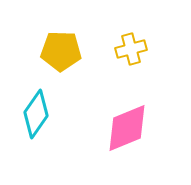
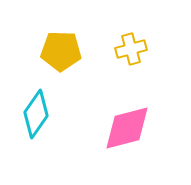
pink diamond: rotated 8 degrees clockwise
